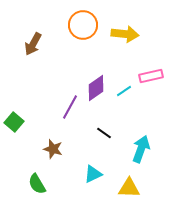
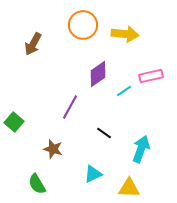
purple diamond: moved 2 px right, 14 px up
